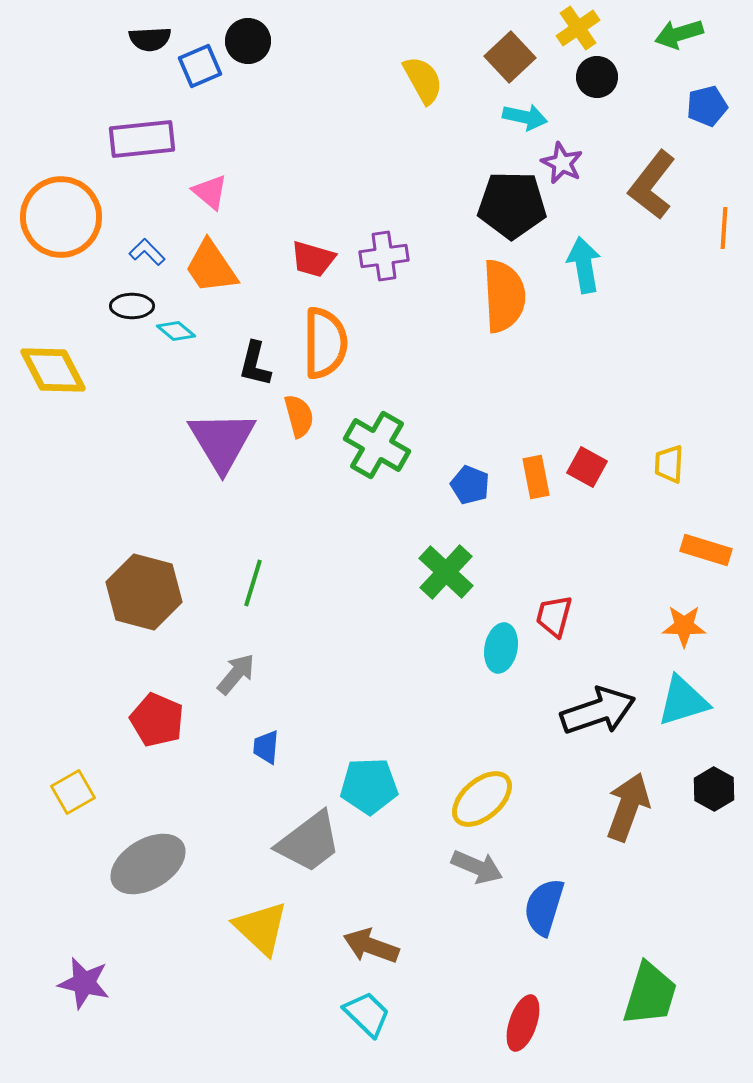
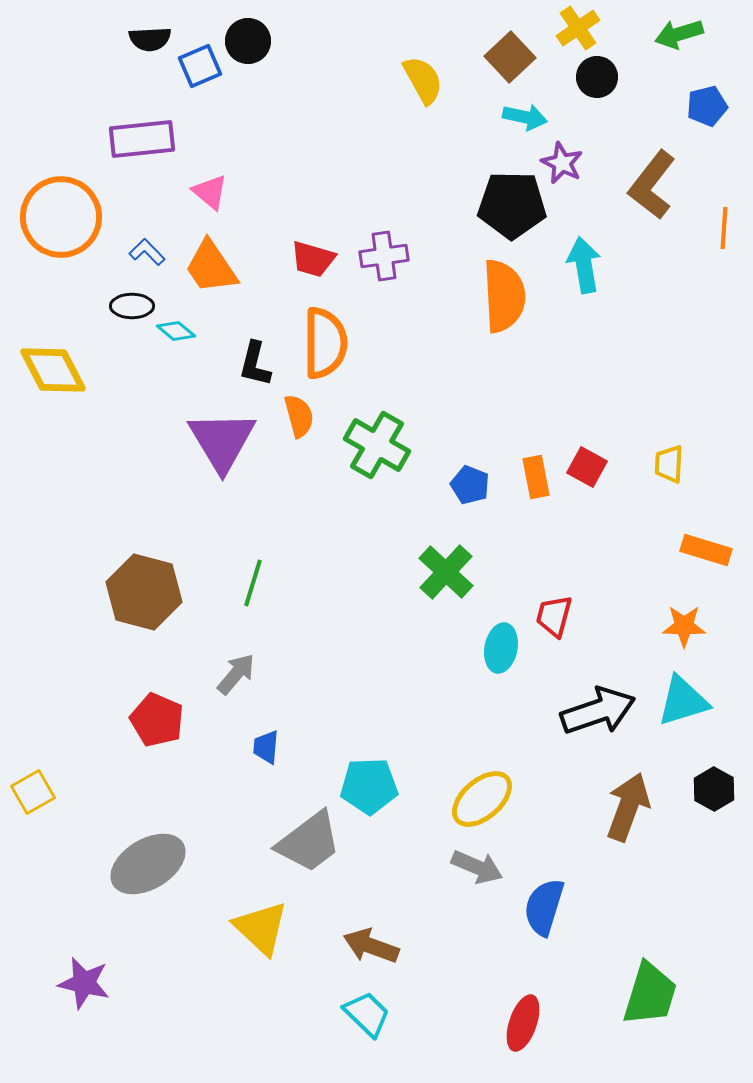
yellow square at (73, 792): moved 40 px left
